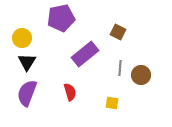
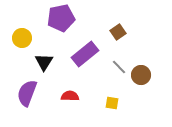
brown square: rotated 28 degrees clockwise
black triangle: moved 17 px right
gray line: moved 1 px left, 1 px up; rotated 49 degrees counterclockwise
red semicircle: moved 4 px down; rotated 72 degrees counterclockwise
